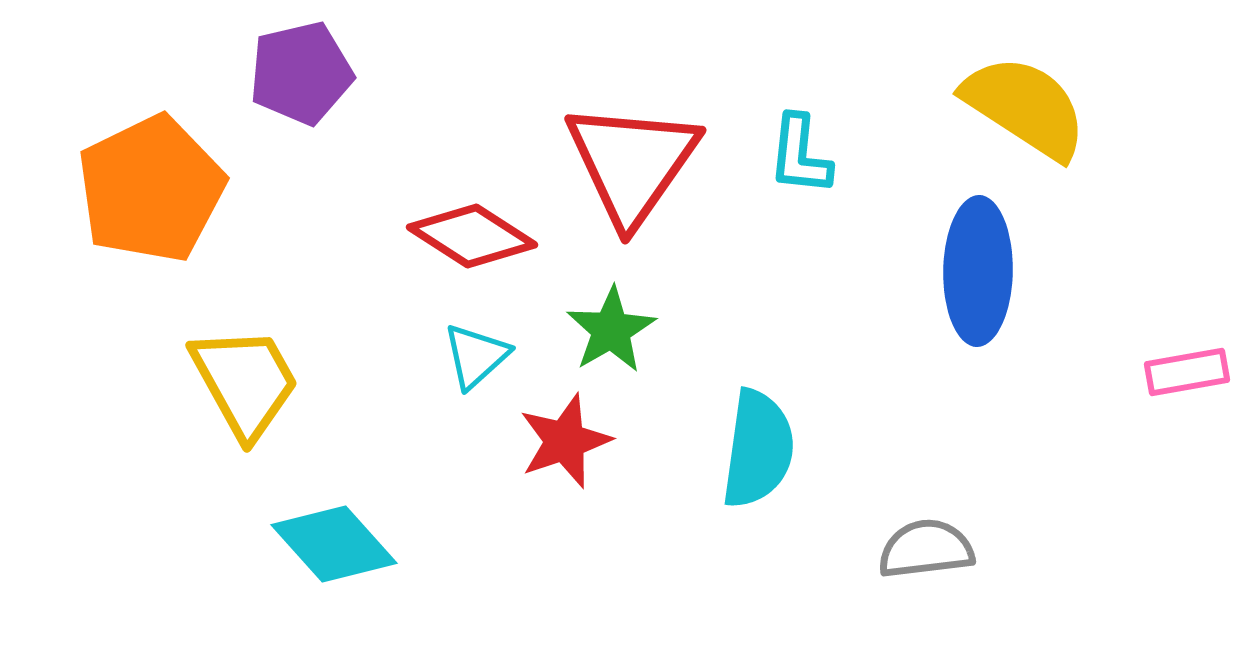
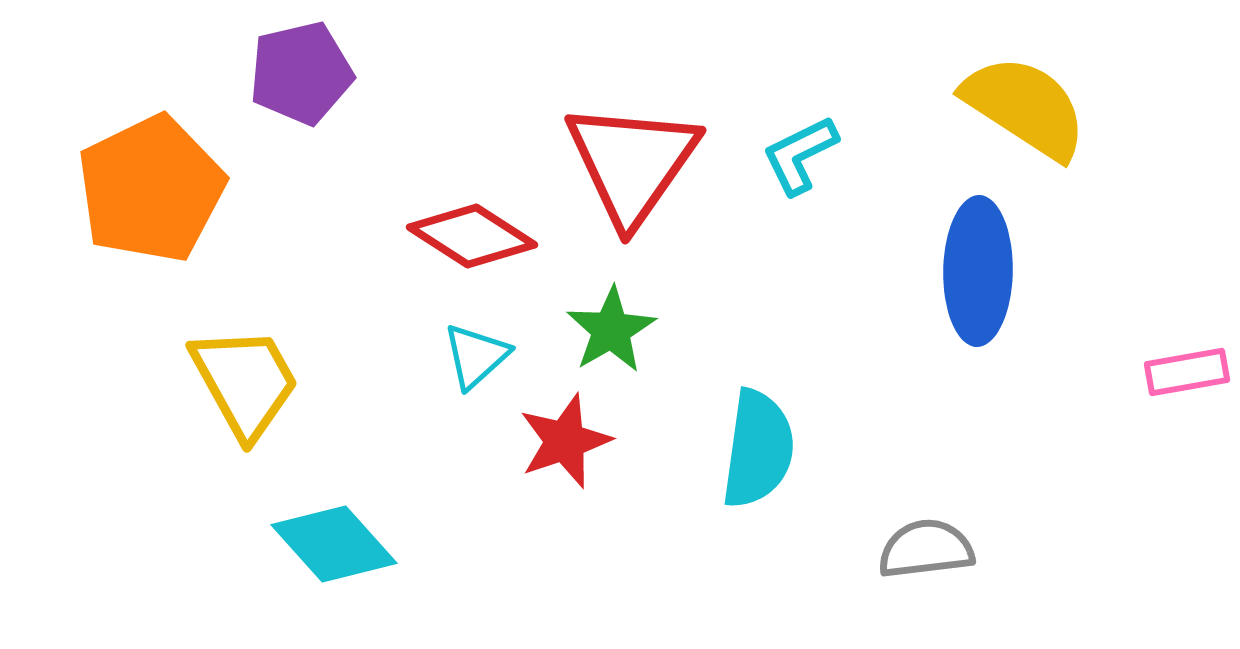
cyan L-shape: rotated 58 degrees clockwise
